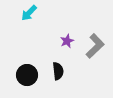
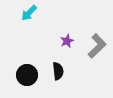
gray L-shape: moved 2 px right
